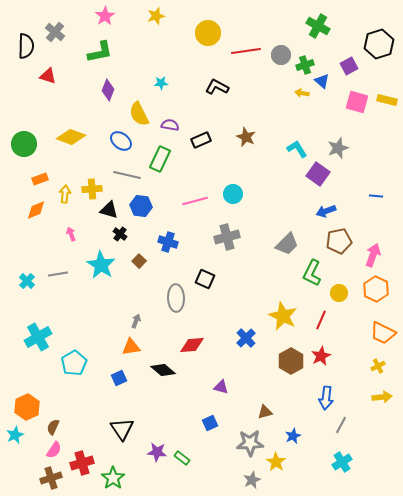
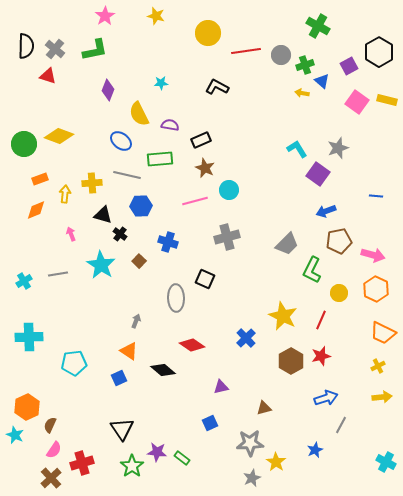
yellow star at (156, 16): rotated 30 degrees clockwise
gray cross at (55, 32): moved 17 px down
black hexagon at (379, 44): moved 8 px down; rotated 12 degrees counterclockwise
green L-shape at (100, 52): moved 5 px left, 2 px up
pink square at (357, 102): rotated 20 degrees clockwise
yellow diamond at (71, 137): moved 12 px left, 1 px up
brown star at (246, 137): moved 41 px left, 31 px down
green rectangle at (160, 159): rotated 60 degrees clockwise
yellow cross at (92, 189): moved 6 px up
cyan circle at (233, 194): moved 4 px left, 4 px up
blue hexagon at (141, 206): rotated 10 degrees counterclockwise
black triangle at (109, 210): moved 6 px left, 5 px down
pink arrow at (373, 255): rotated 85 degrees clockwise
green L-shape at (312, 273): moved 3 px up
cyan cross at (27, 281): moved 3 px left; rotated 14 degrees clockwise
cyan cross at (38, 337): moved 9 px left; rotated 28 degrees clockwise
red diamond at (192, 345): rotated 40 degrees clockwise
orange triangle at (131, 347): moved 2 px left, 4 px down; rotated 42 degrees clockwise
red star at (321, 356): rotated 12 degrees clockwise
cyan pentagon at (74, 363): rotated 25 degrees clockwise
purple triangle at (221, 387): rotated 28 degrees counterclockwise
blue arrow at (326, 398): rotated 115 degrees counterclockwise
brown triangle at (265, 412): moved 1 px left, 4 px up
brown semicircle at (53, 427): moved 3 px left, 2 px up
cyan star at (15, 435): rotated 24 degrees counterclockwise
blue star at (293, 436): moved 22 px right, 14 px down
cyan cross at (342, 462): moved 44 px right; rotated 30 degrees counterclockwise
brown cross at (51, 478): rotated 25 degrees counterclockwise
green star at (113, 478): moved 19 px right, 12 px up
gray star at (252, 480): moved 2 px up
